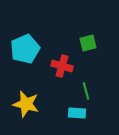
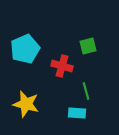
green square: moved 3 px down
